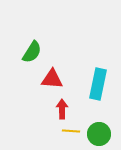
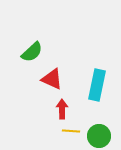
green semicircle: rotated 15 degrees clockwise
red triangle: rotated 20 degrees clockwise
cyan rectangle: moved 1 px left, 1 px down
green circle: moved 2 px down
